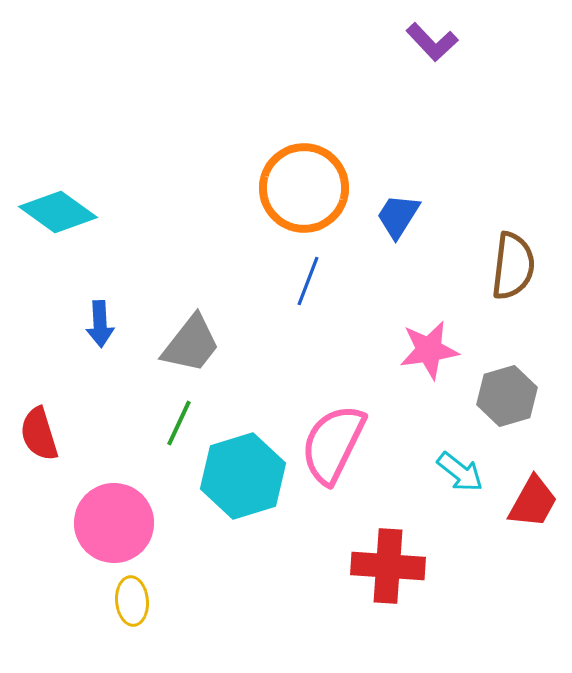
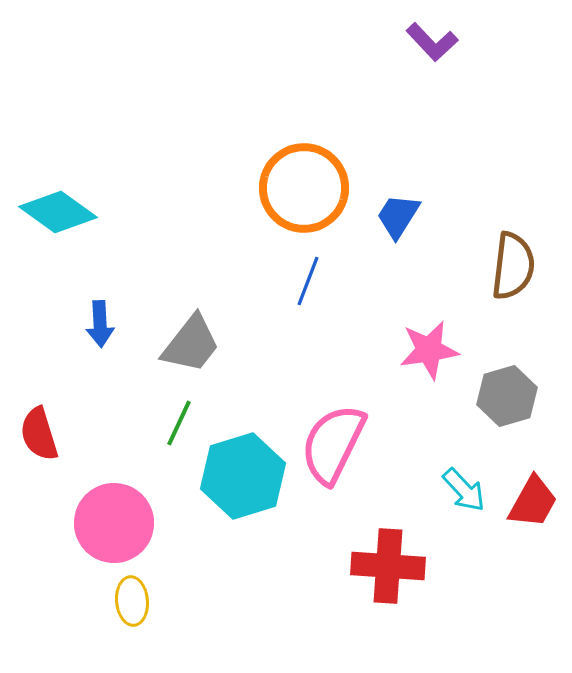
cyan arrow: moved 4 px right, 18 px down; rotated 9 degrees clockwise
